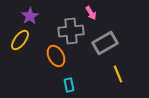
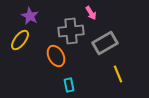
purple star: rotated 12 degrees counterclockwise
